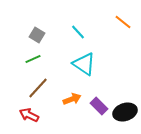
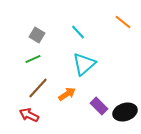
cyan triangle: rotated 45 degrees clockwise
orange arrow: moved 5 px left, 5 px up; rotated 12 degrees counterclockwise
